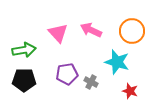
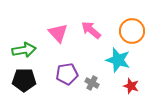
pink arrow: rotated 15 degrees clockwise
cyan star: moved 1 px right, 2 px up
gray cross: moved 1 px right, 1 px down
red star: moved 1 px right, 5 px up
